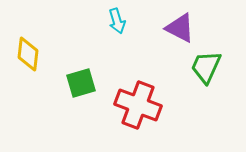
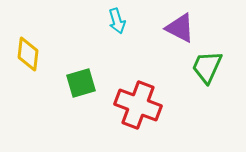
green trapezoid: moved 1 px right
